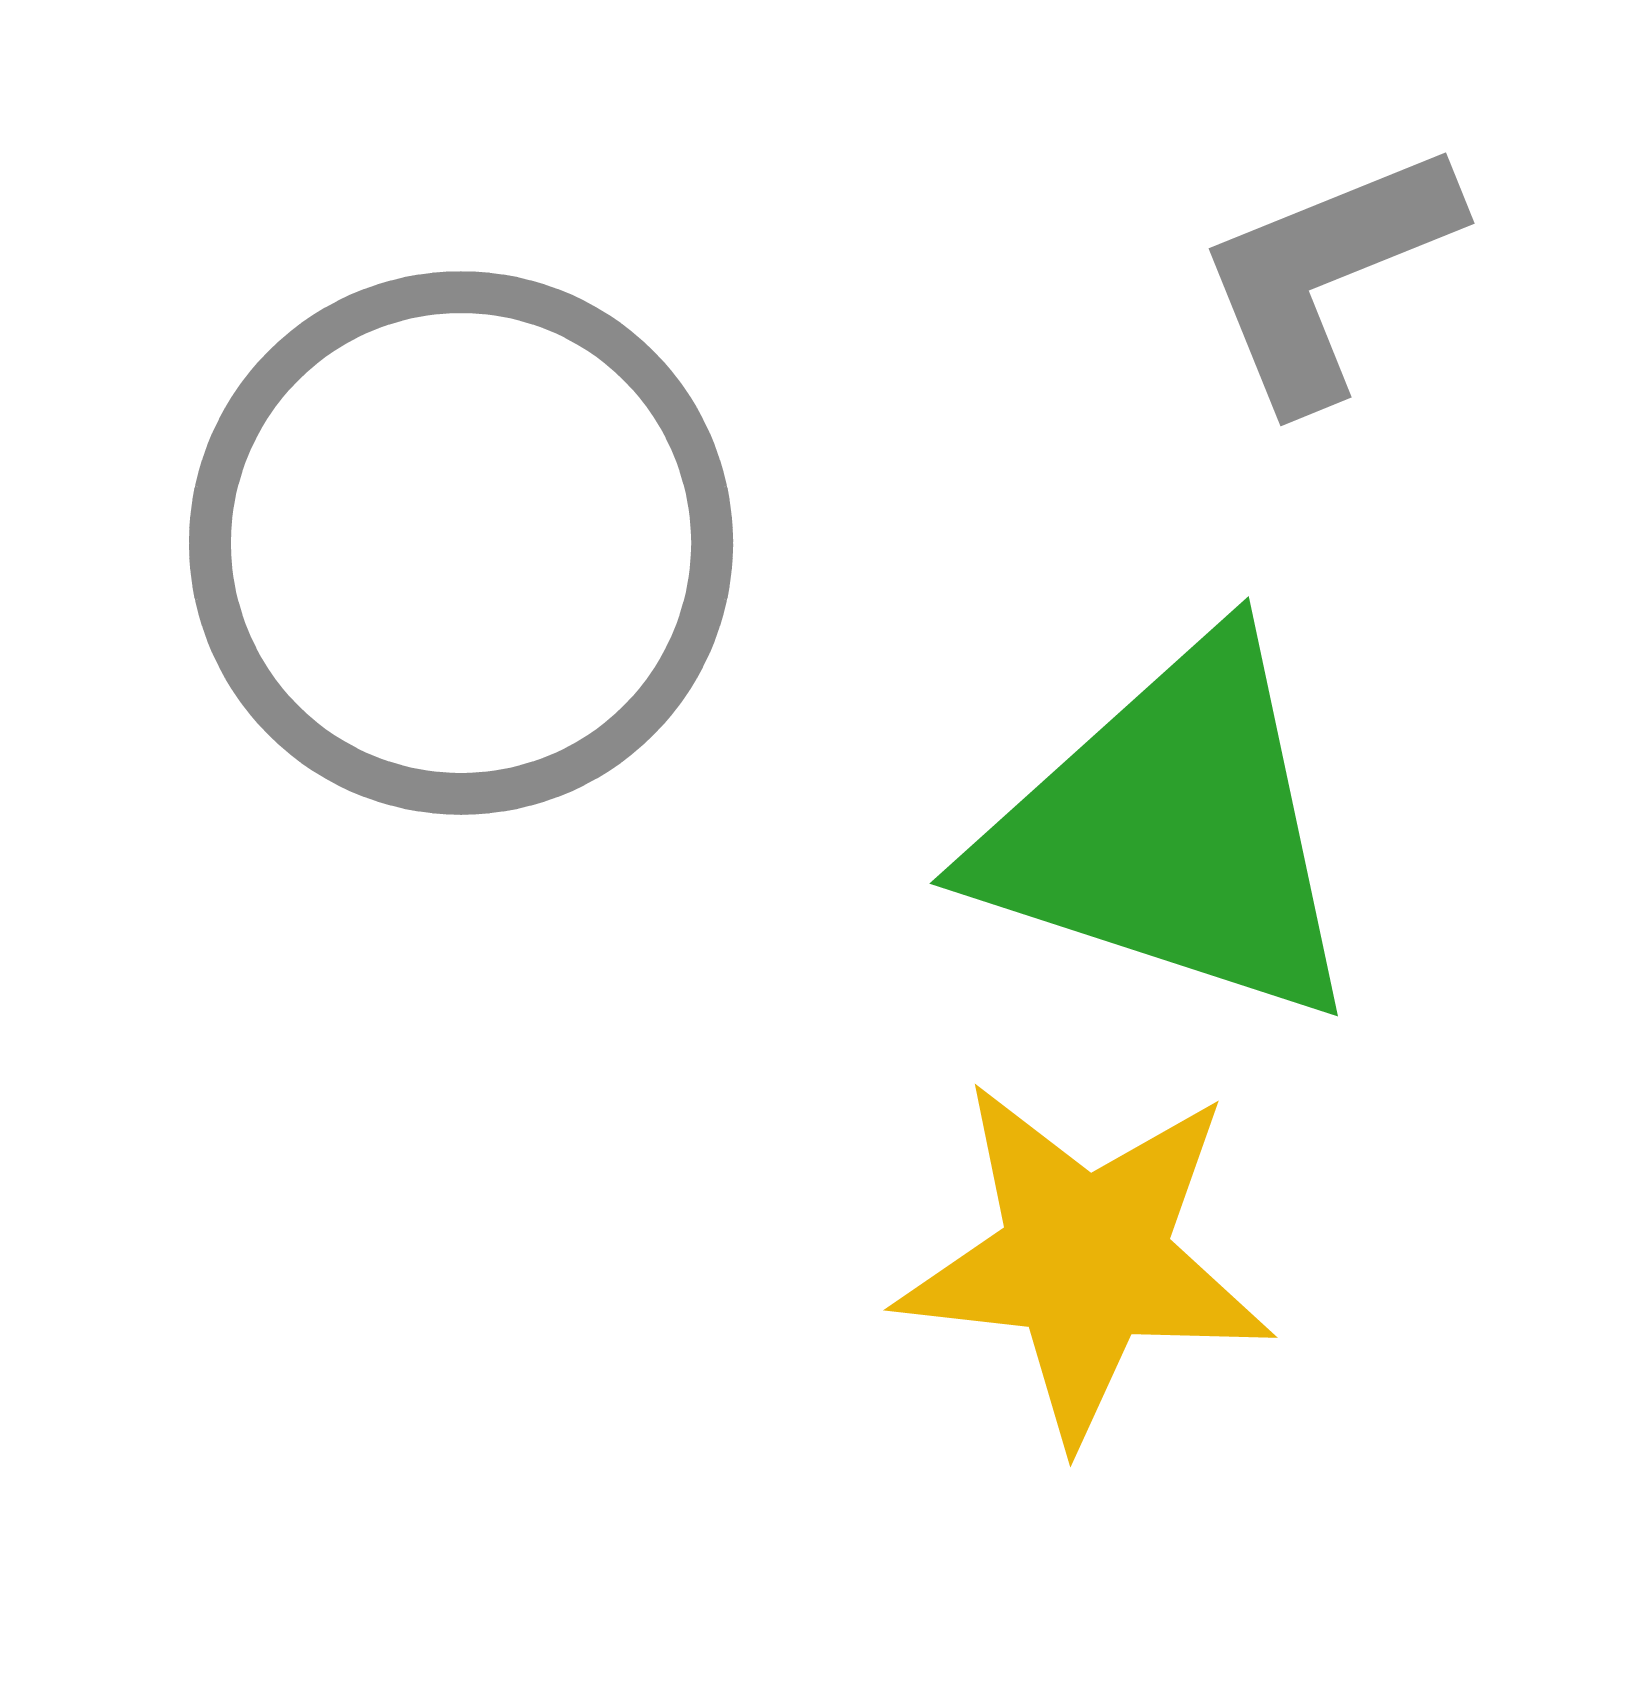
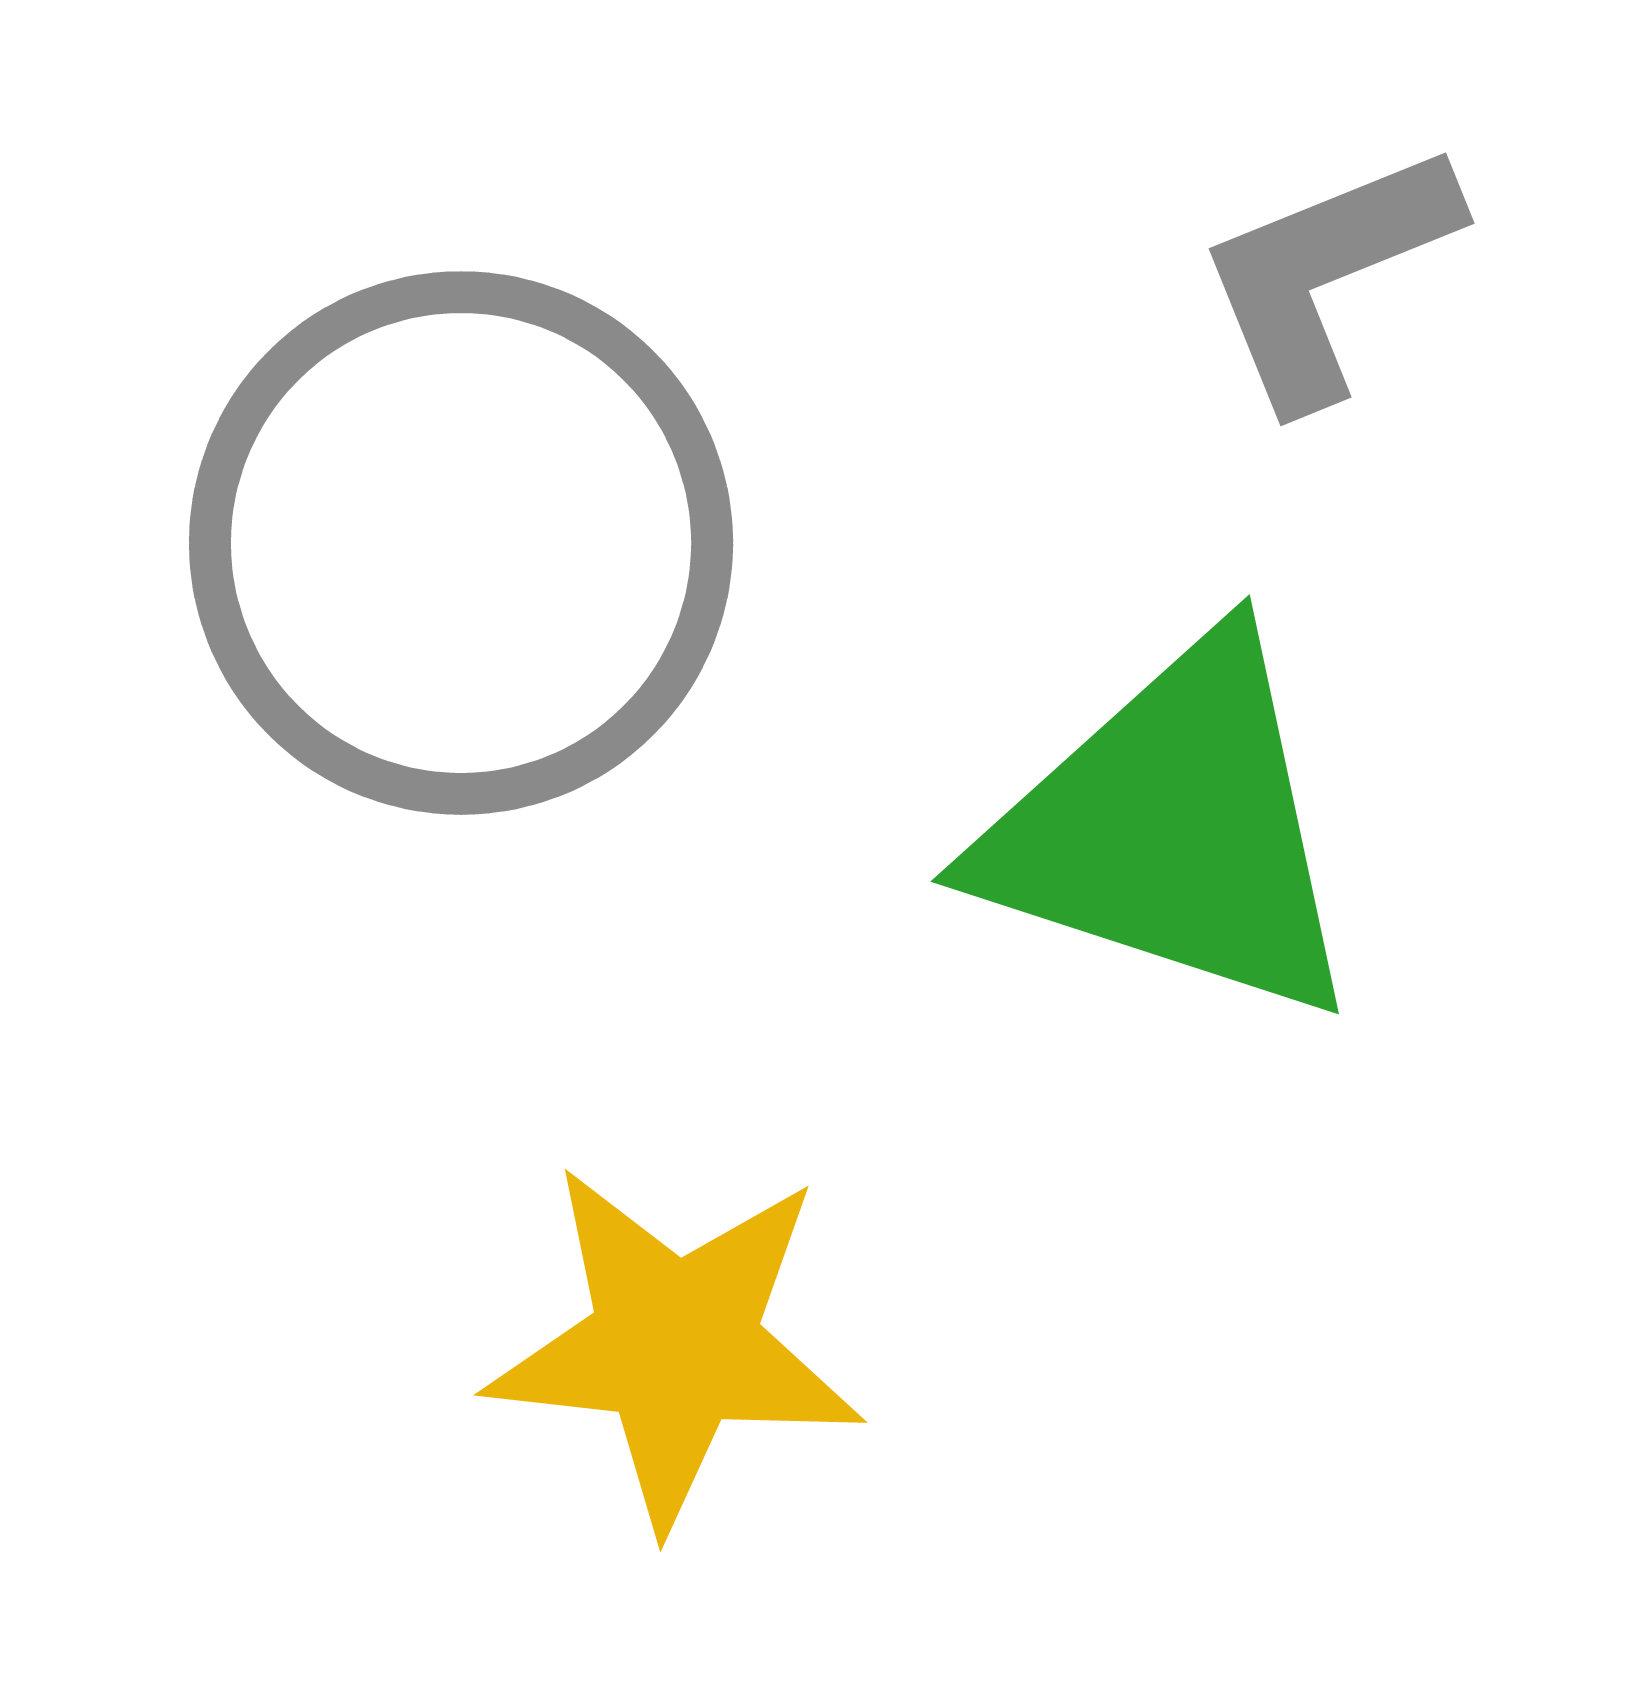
green triangle: moved 1 px right, 2 px up
yellow star: moved 410 px left, 85 px down
